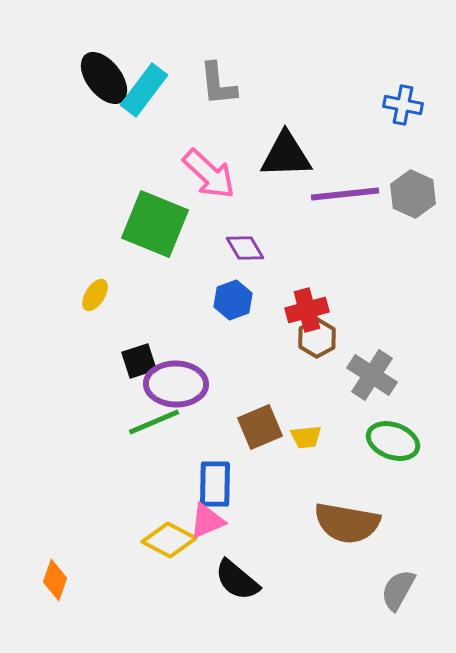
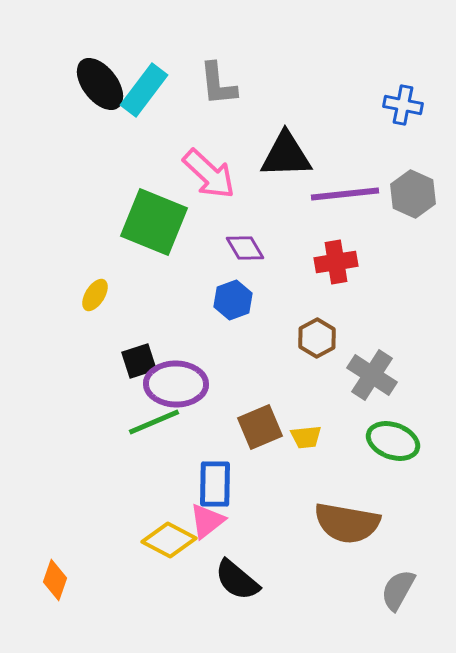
black ellipse: moved 4 px left, 6 px down
green square: moved 1 px left, 2 px up
red cross: moved 29 px right, 48 px up; rotated 6 degrees clockwise
pink triangle: rotated 15 degrees counterclockwise
